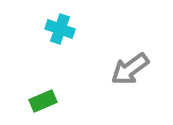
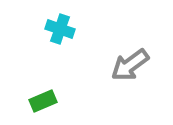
gray arrow: moved 4 px up
